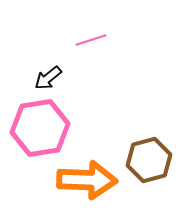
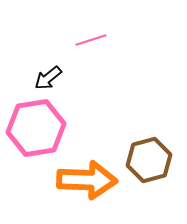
pink hexagon: moved 4 px left
